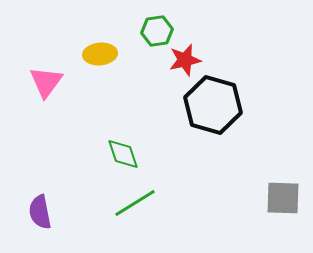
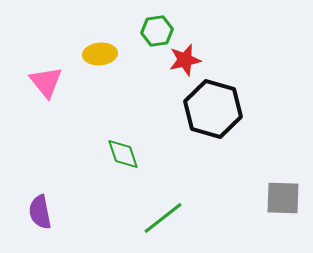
pink triangle: rotated 15 degrees counterclockwise
black hexagon: moved 4 px down
green line: moved 28 px right, 15 px down; rotated 6 degrees counterclockwise
